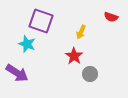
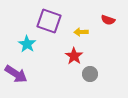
red semicircle: moved 3 px left, 3 px down
purple square: moved 8 px right
yellow arrow: rotated 64 degrees clockwise
cyan star: rotated 12 degrees clockwise
purple arrow: moved 1 px left, 1 px down
